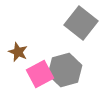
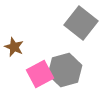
brown star: moved 4 px left, 5 px up
